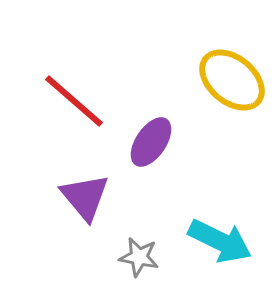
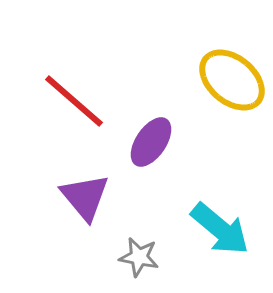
cyan arrow: moved 12 px up; rotated 14 degrees clockwise
